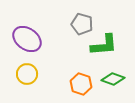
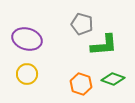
purple ellipse: rotated 20 degrees counterclockwise
